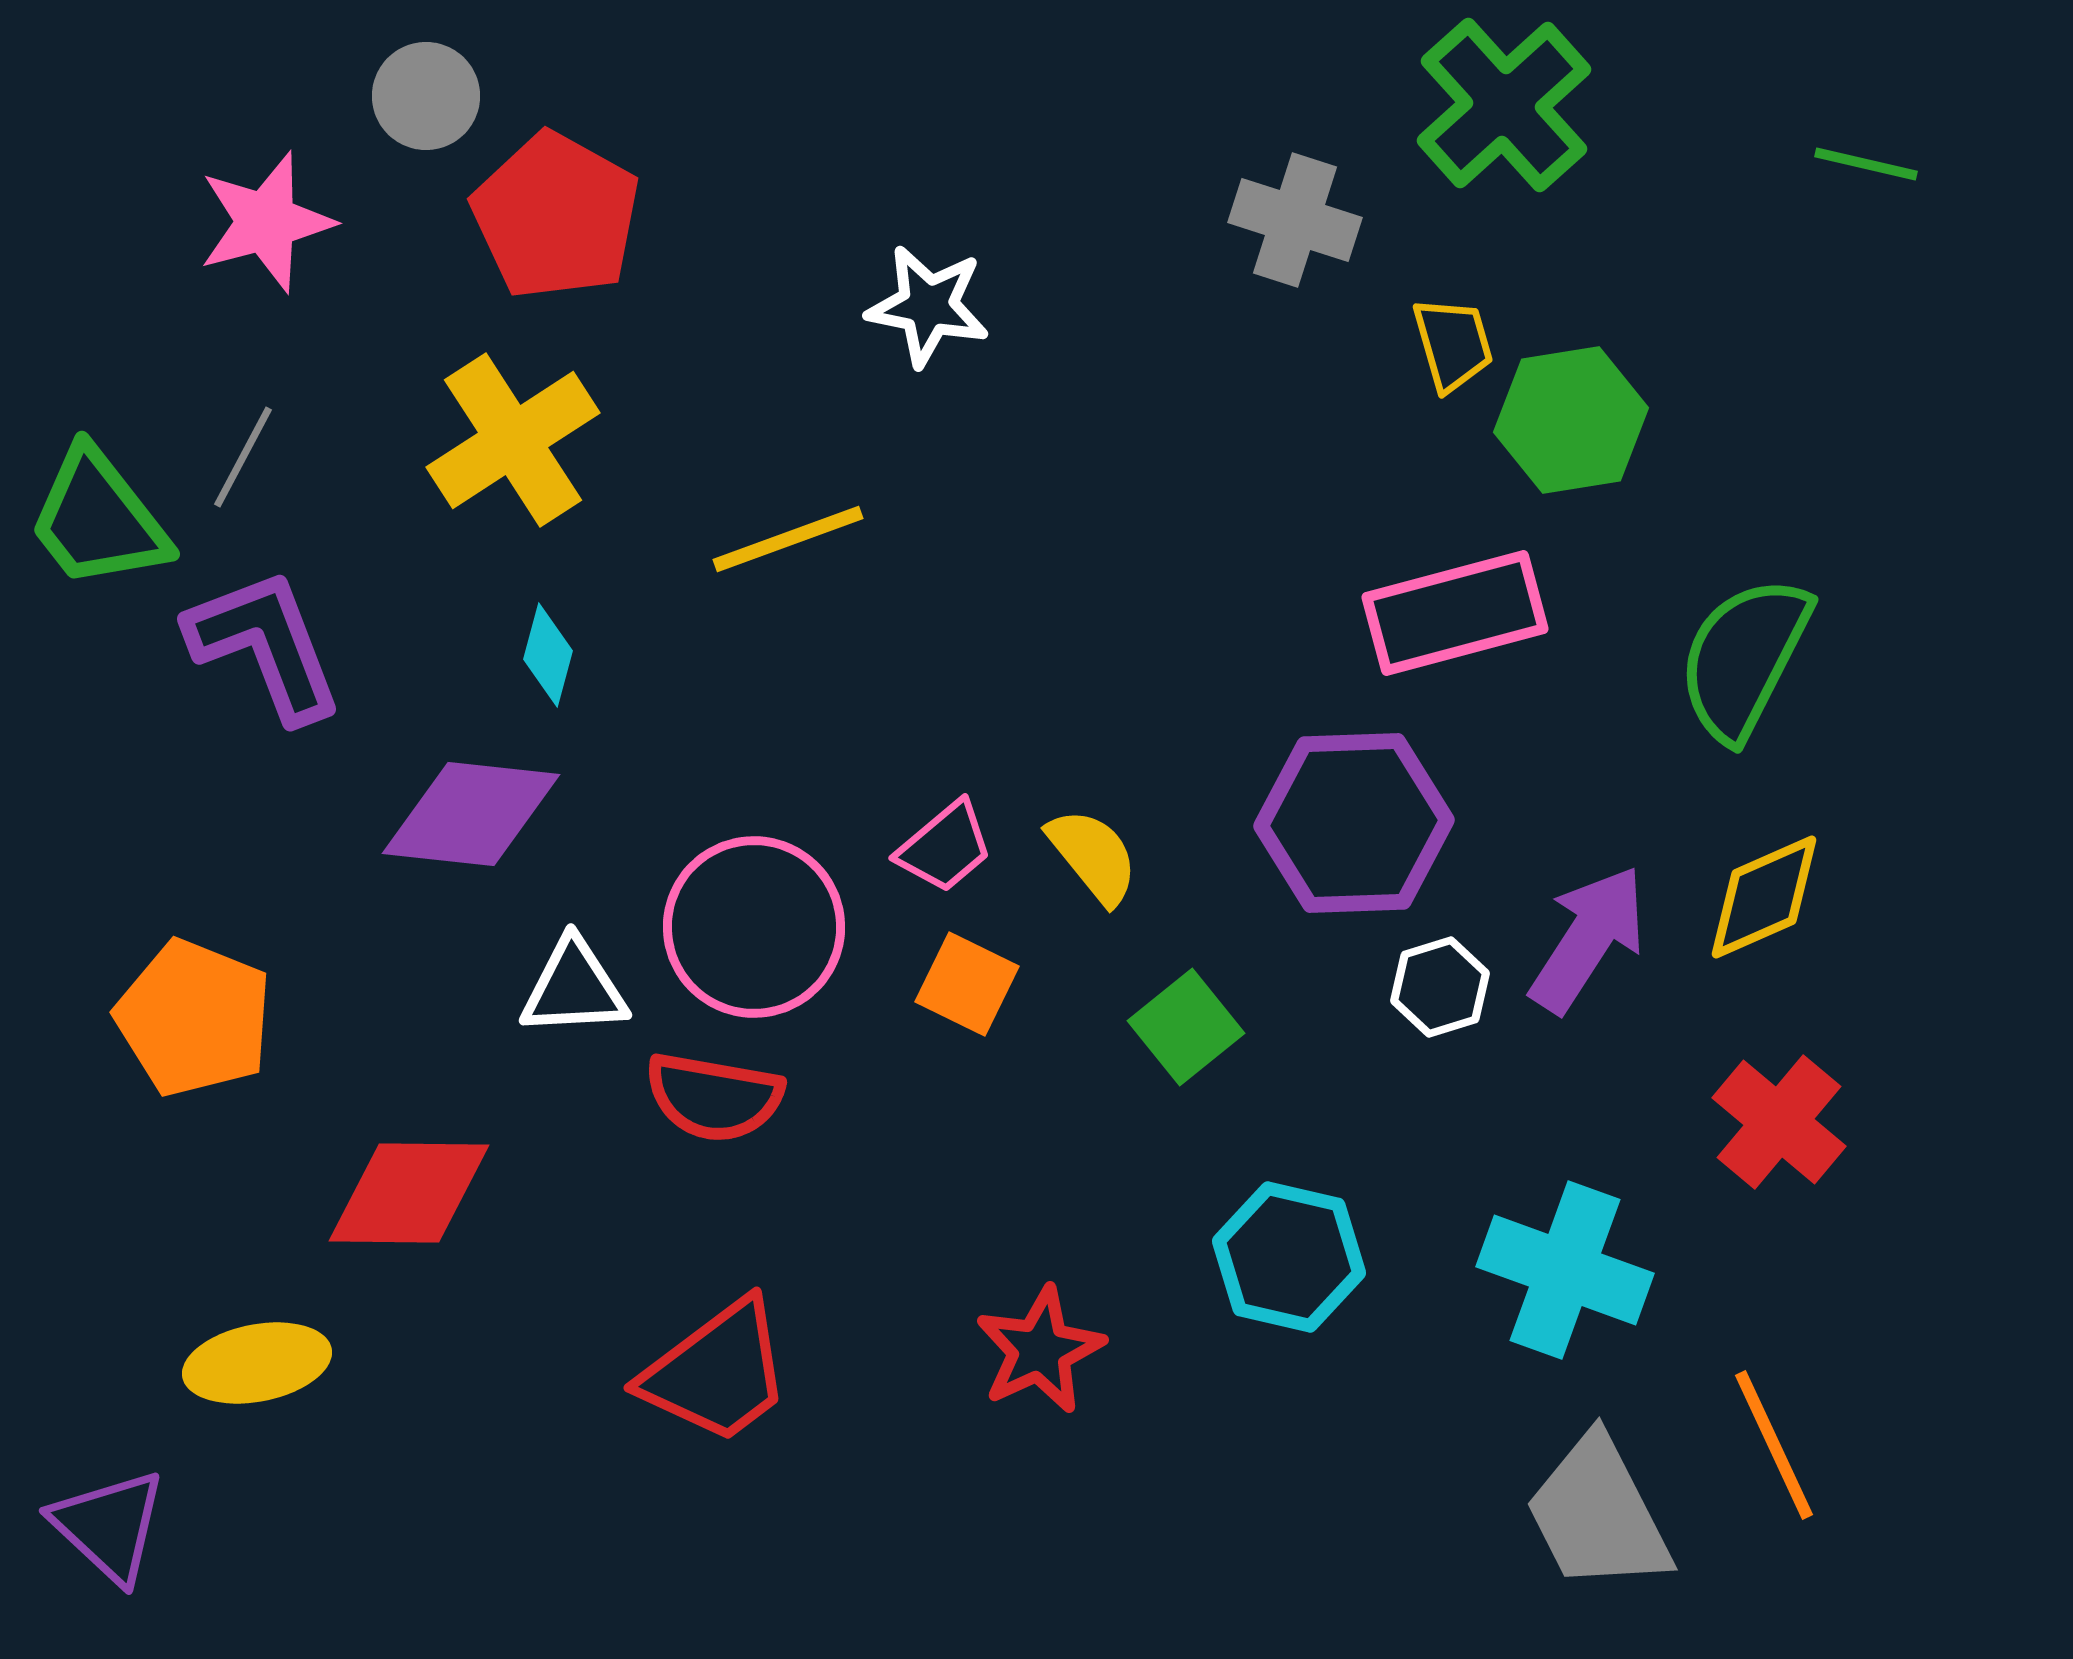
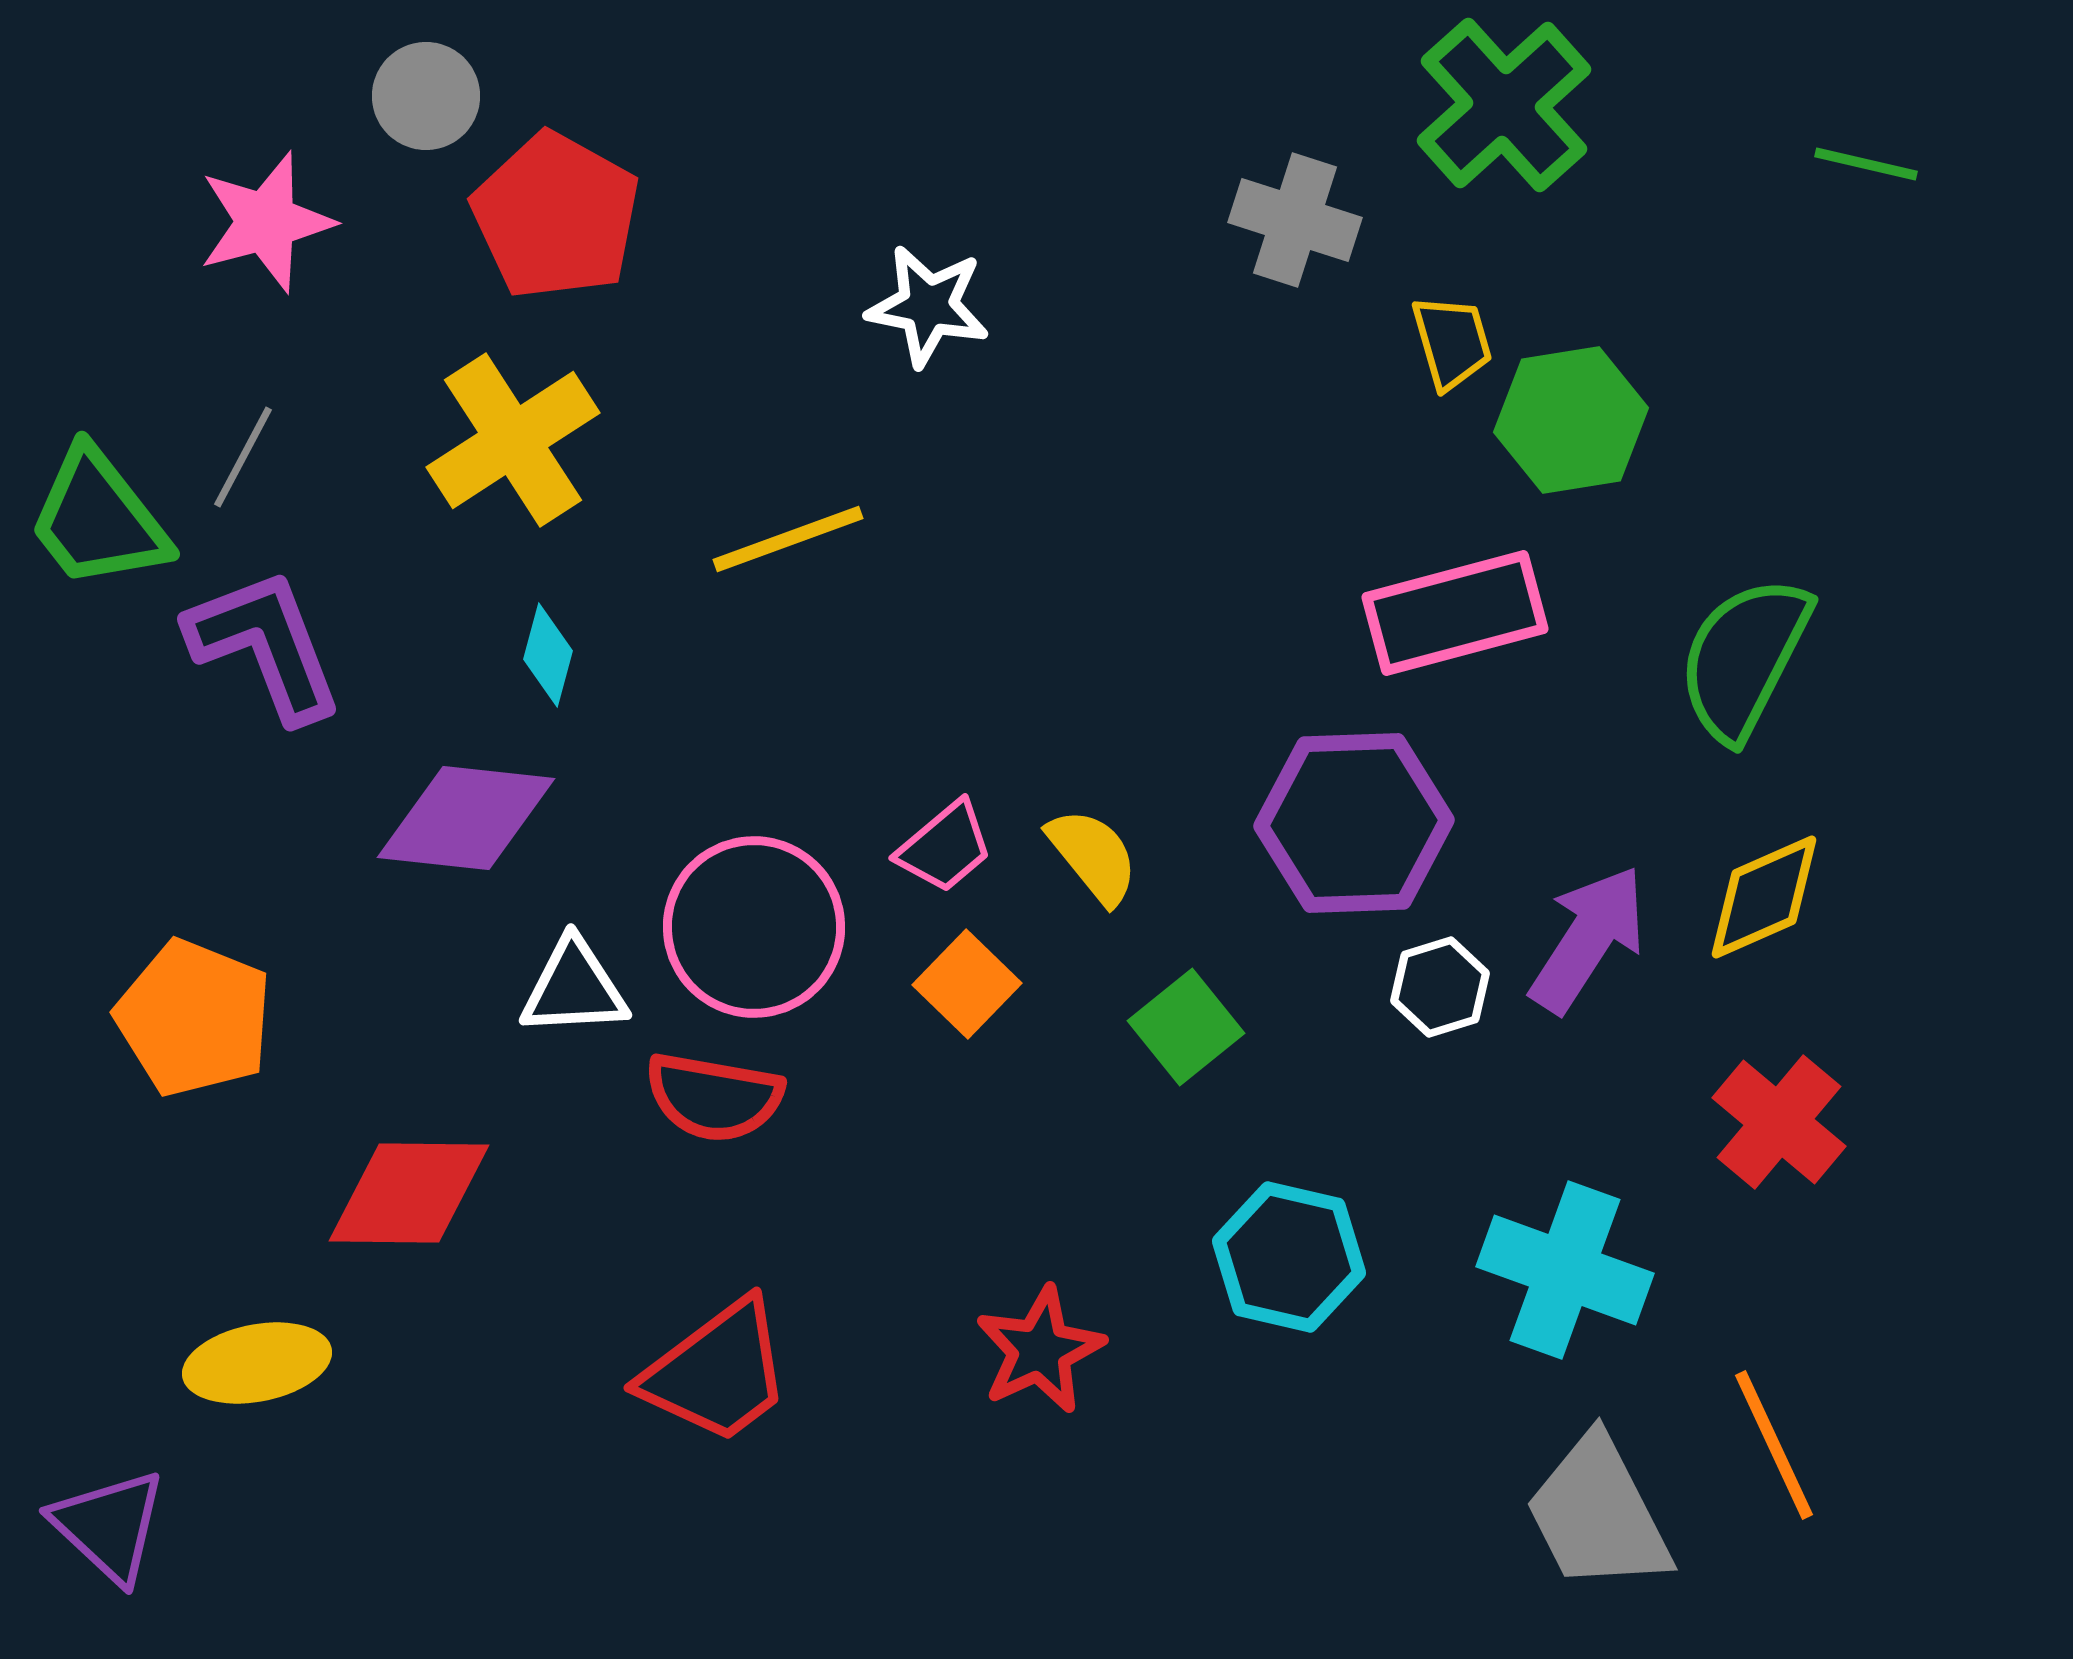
yellow trapezoid: moved 1 px left, 2 px up
purple diamond: moved 5 px left, 4 px down
orange square: rotated 18 degrees clockwise
